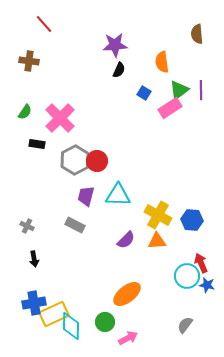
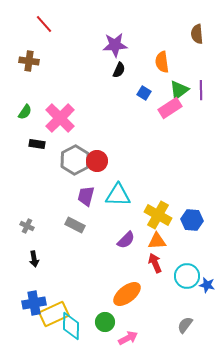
red arrow: moved 46 px left
